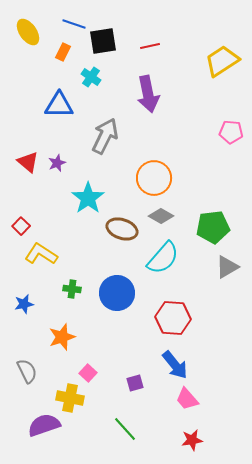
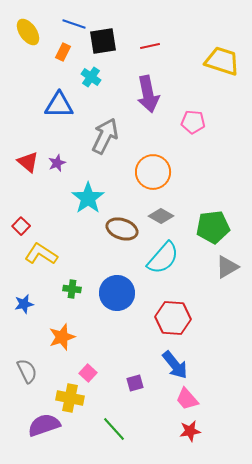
yellow trapezoid: rotated 51 degrees clockwise
pink pentagon: moved 38 px left, 10 px up
orange circle: moved 1 px left, 6 px up
green line: moved 11 px left
red star: moved 2 px left, 9 px up
